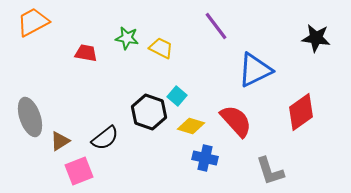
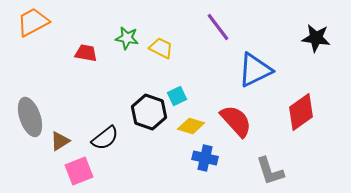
purple line: moved 2 px right, 1 px down
cyan square: rotated 24 degrees clockwise
